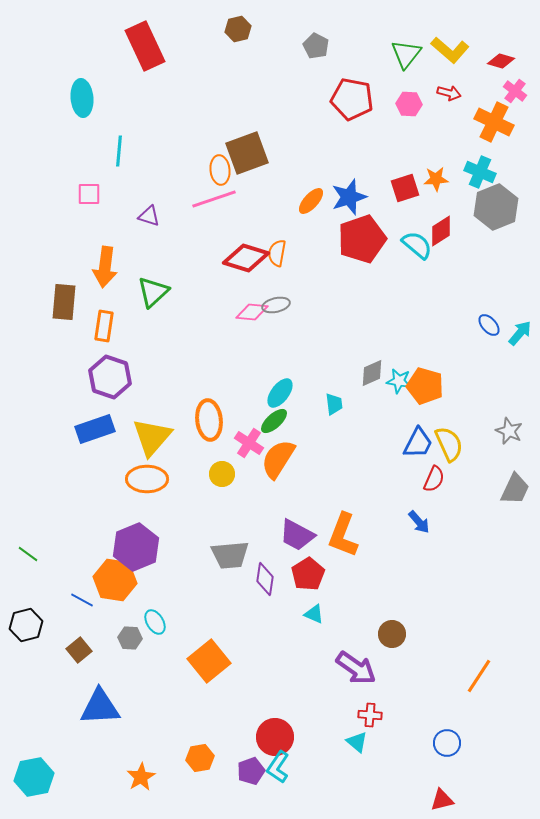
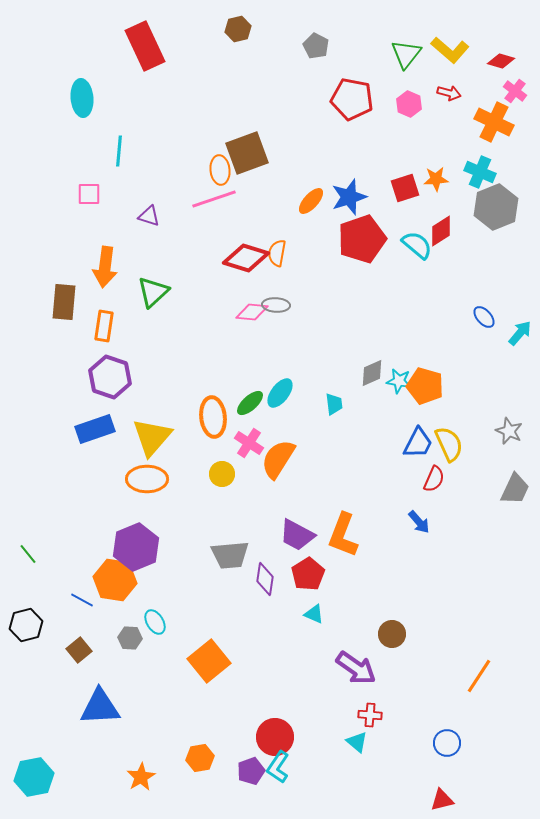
pink hexagon at (409, 104): rotated 20 degrees clockwise
gray ellipse at (276, 305): rotated 16 degrees clockwise
blue ellipse at (489, 325): moved 5 px left, 8 px up
orange ellipse at (209, 420): moved 4 px right, 3 px up
green ellipse at (274, 421): moved 24 px left, 18 px up
green line at (28, 554): rotated 15 degrees clockwise
